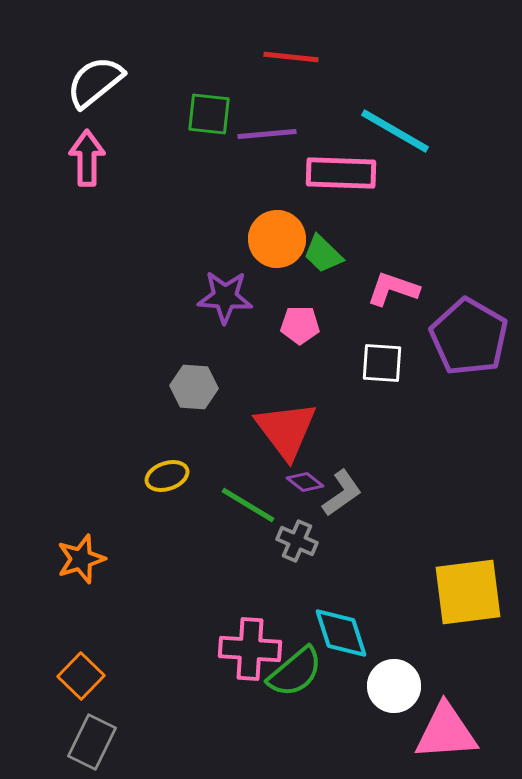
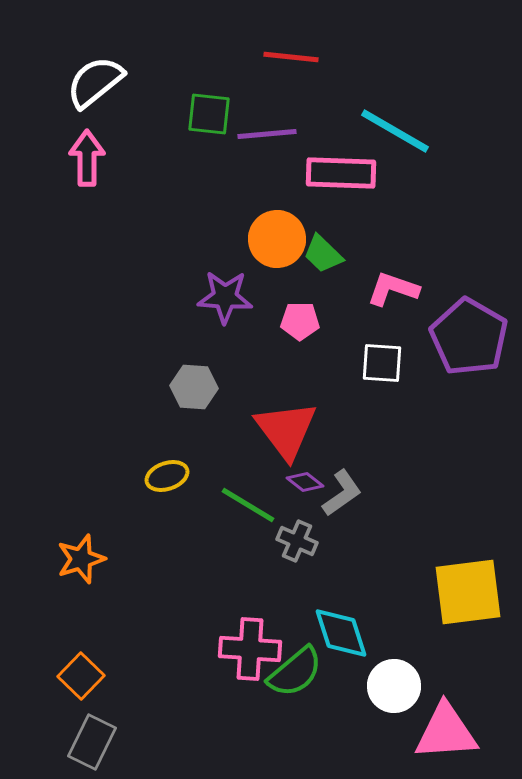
pink pentagon: moved 4 px up
